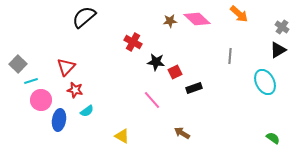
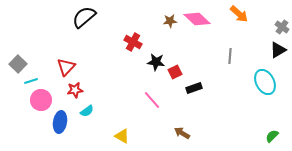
red star: rotated 21 degrees counterclockwise
blue ellipse: moved 1 px right, 2 px down
green semicircle: moved 1 px left, 2 px up; rotated 80 degrees counterclockwise
